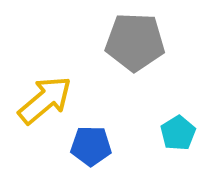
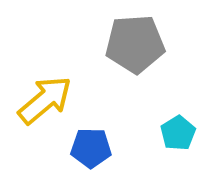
gray pentagon: moved 2 px down; rotated 6 degrees counterclockwise
blue pentagon: moved 2 px down
